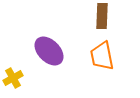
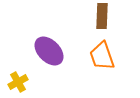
orange trapezoid: rotated 8 degrees counterclockwise
yellow cross: moved 5 px right, 4 px down
